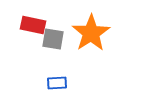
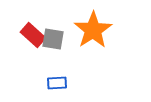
red rectangle: moved 10 px down; rotated 30 degrees clockwise
orange star: moved 2 px right, 3 px up
